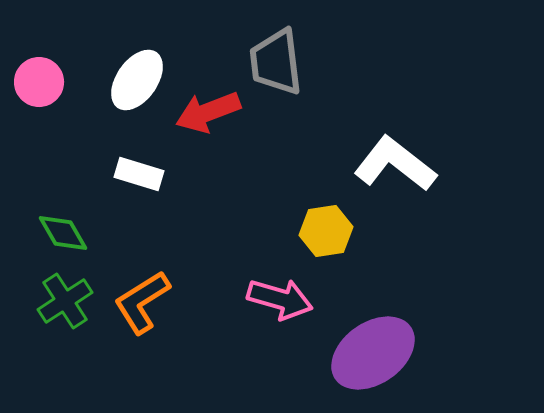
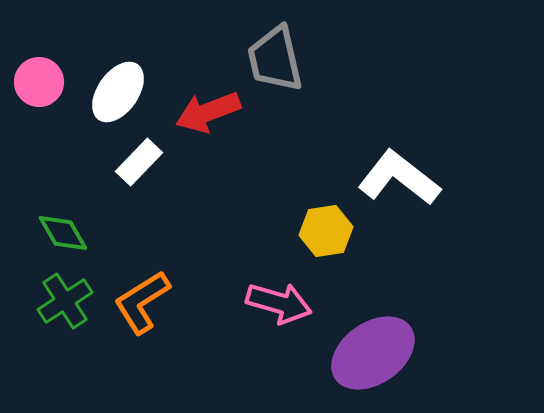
gray trapezoid: moved 1 px left, 3 px up; rotated 6 degrees counterclockwise
white ellipse: moved 19 px left, 12 px down
white L-shape: moved 4 px right, 14 px down
white rectangle: moved 12 px up; rotated 63 degrees counterclockwise
pink arrow: moved 1 px left, 4 px down
